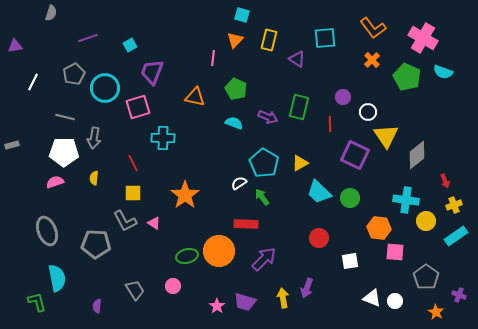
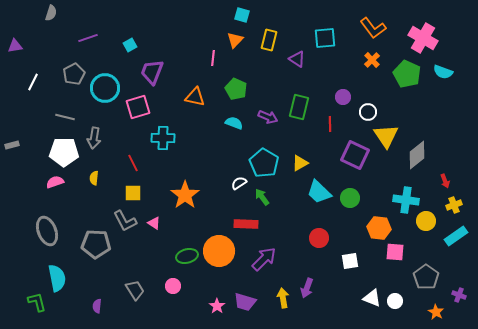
green pentagon at (407, 77): moved 3 px up
